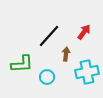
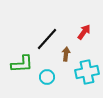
black line: moved 2 px left, 3 px down
